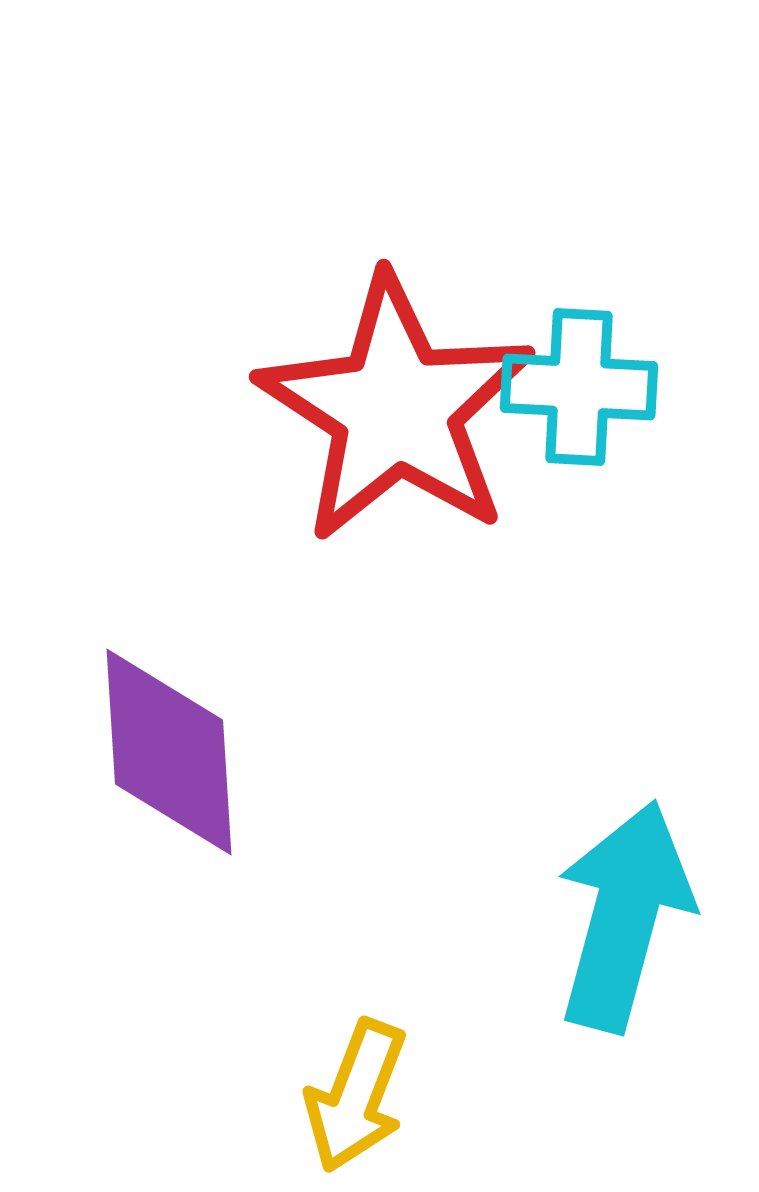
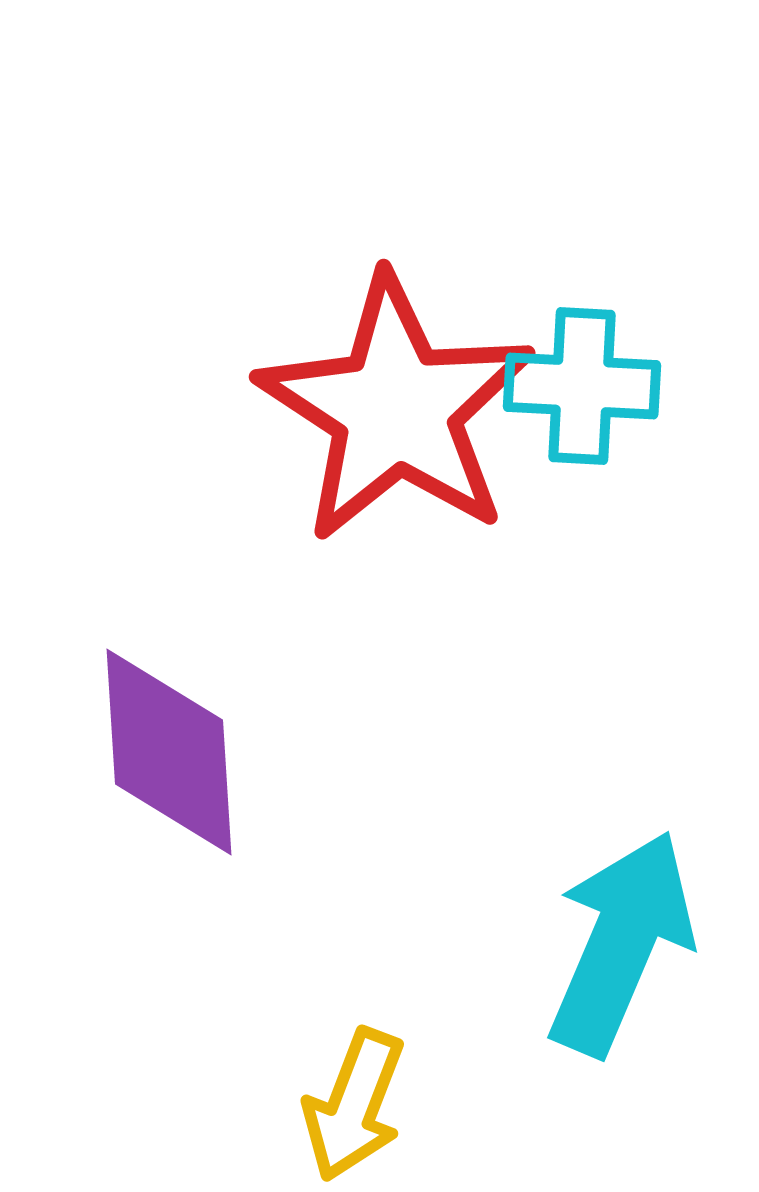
cyan cross: moved 3 px right, 1 px up
cyan arrow: moved 3 px left, 27 px down; rotated 8 degrees clockwise
yellow arrow: moved 2 px left, 9 px down
